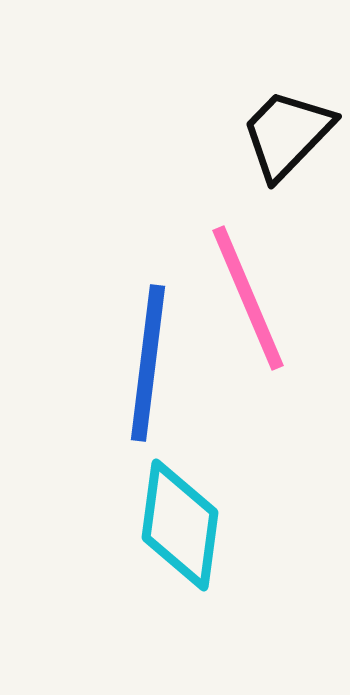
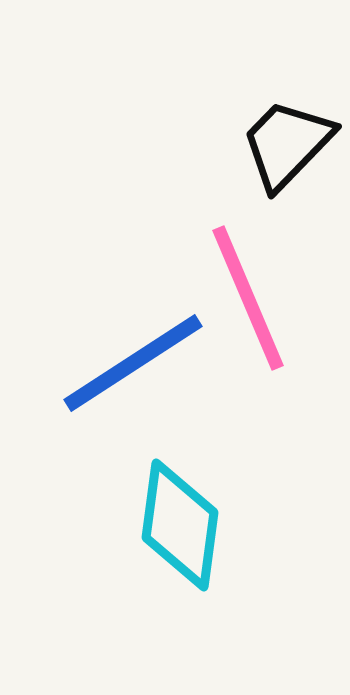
black trapezoid: moved 10 px down
blue line: moved 15 px left; rotated 50 degrees clockwise
